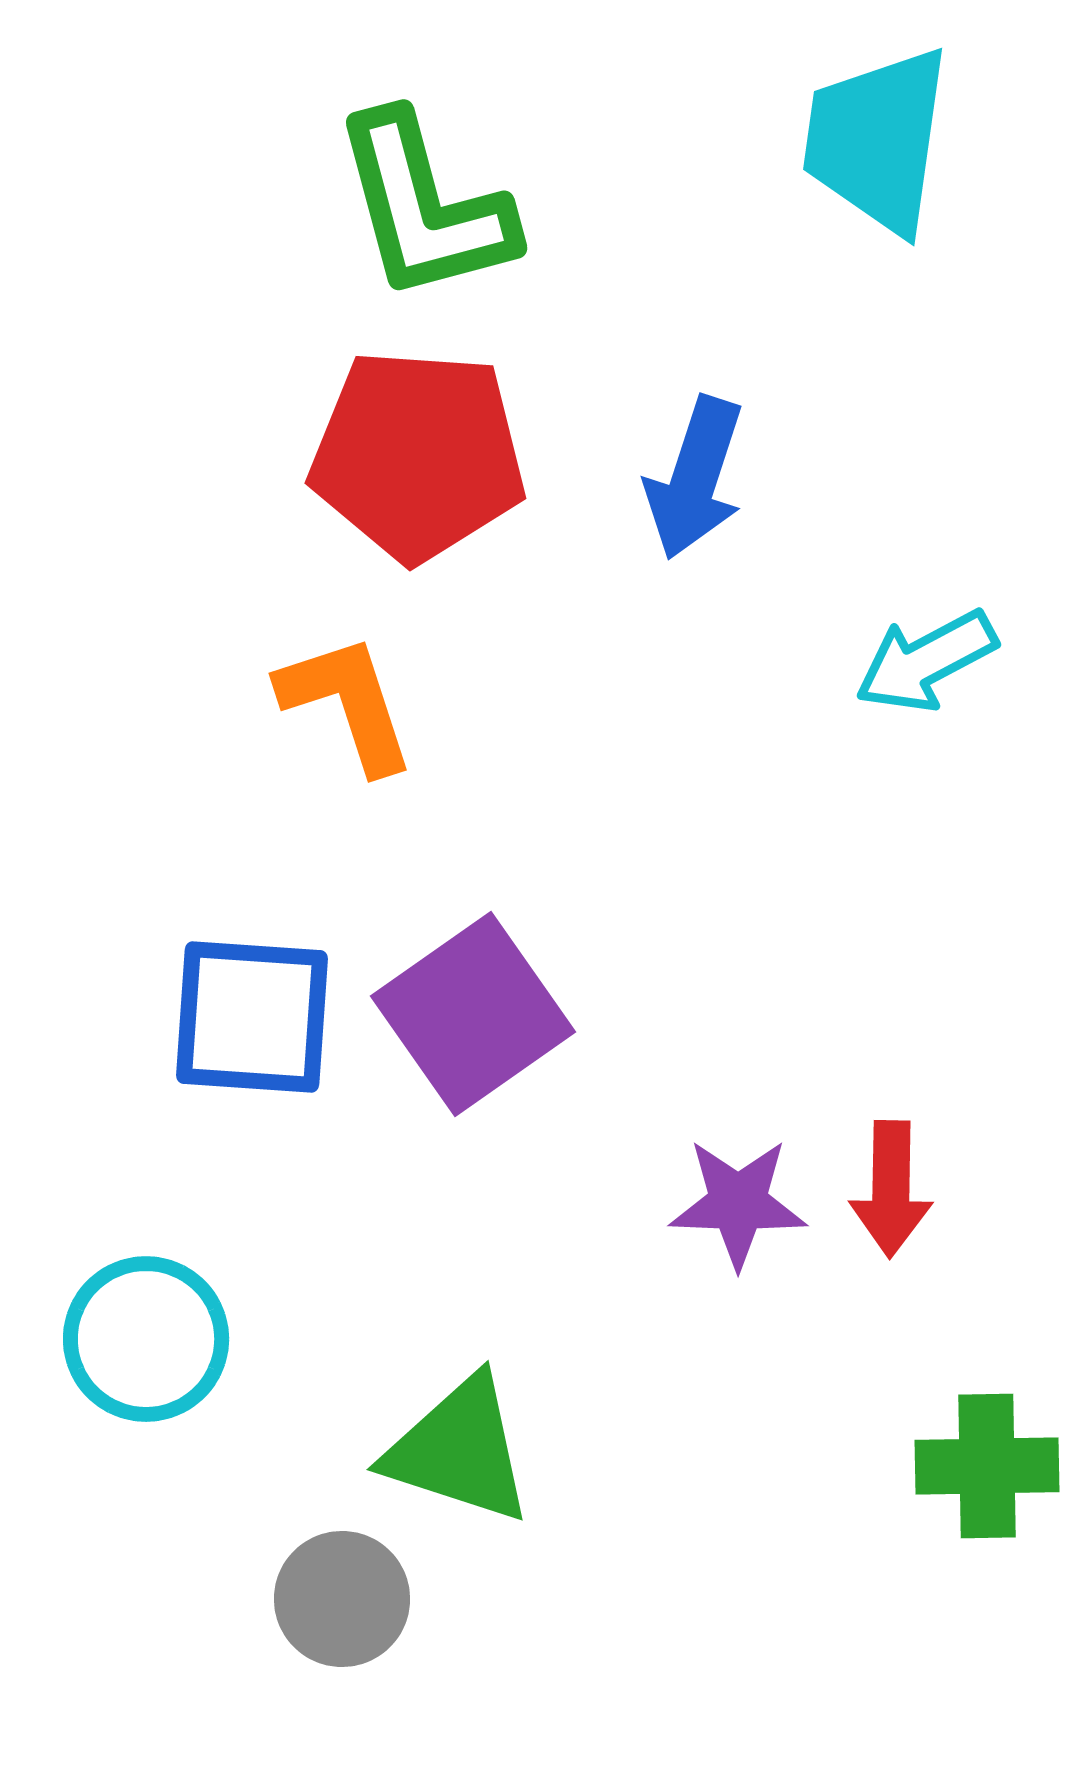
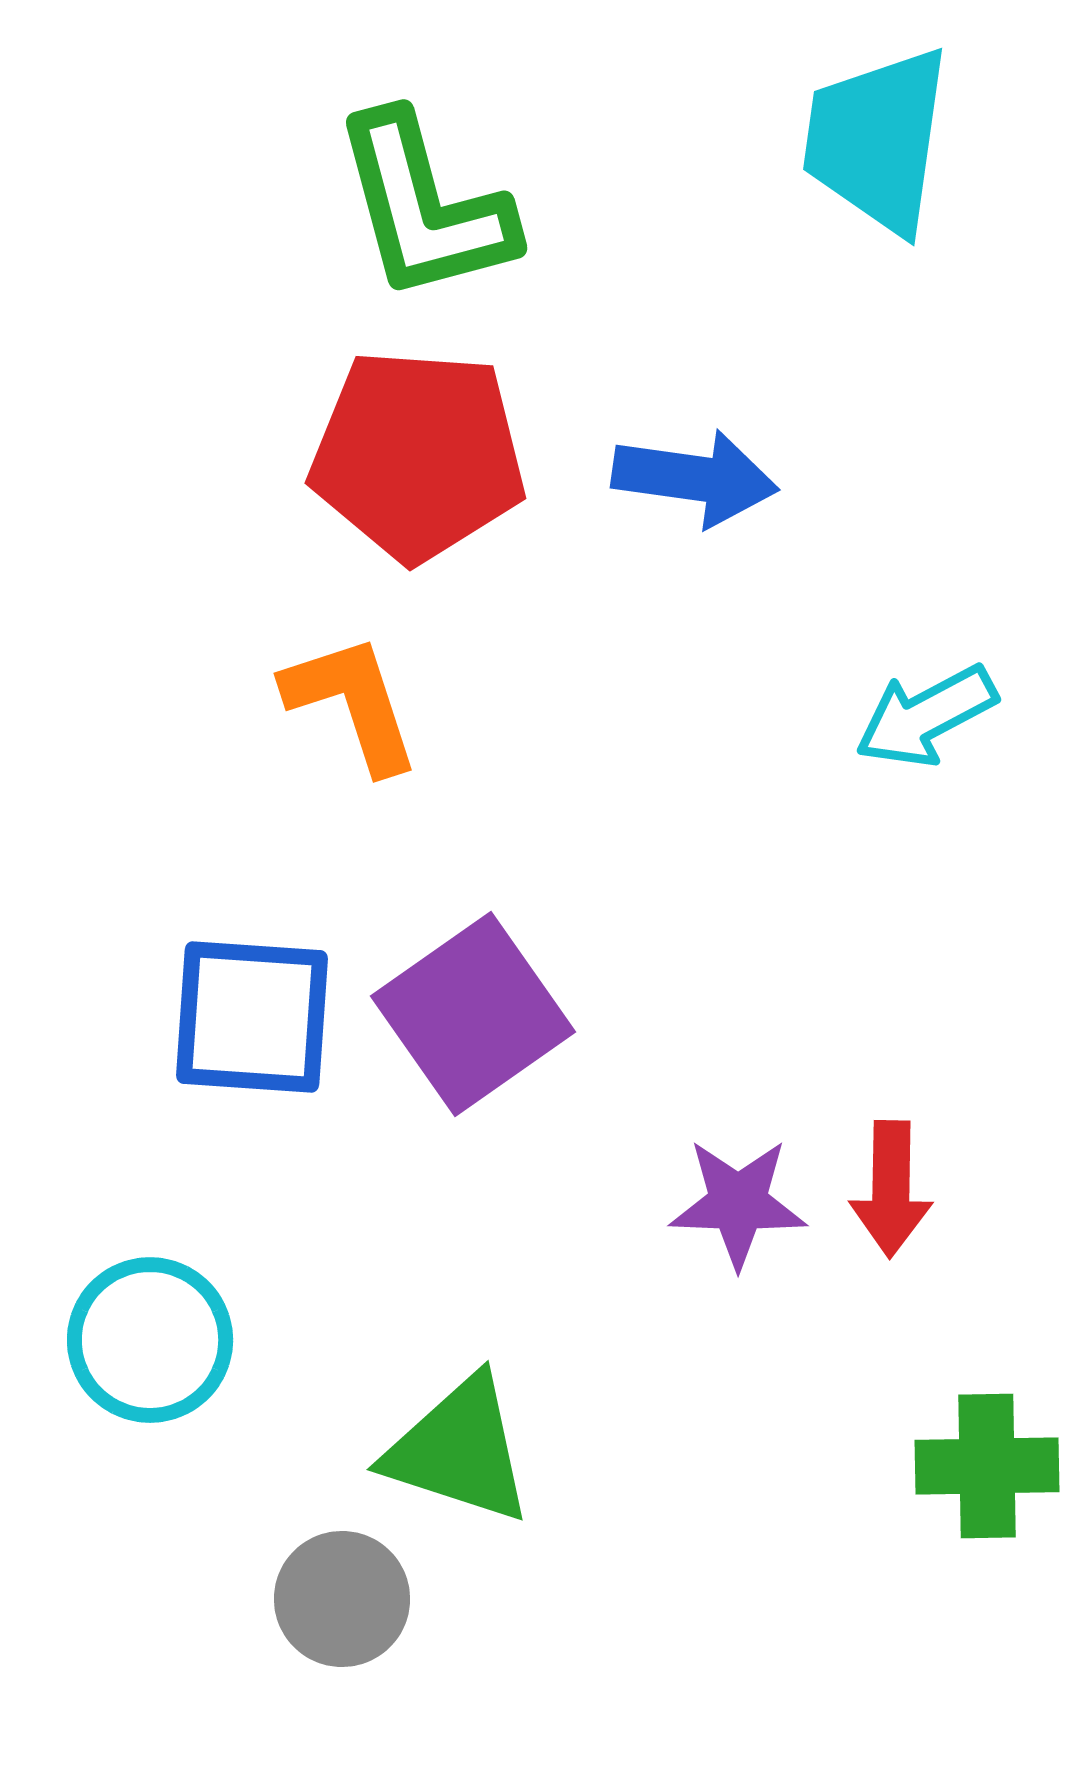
blue arrow: rotated 100 degrees counterclockwise
cyan arrow: moved 55 px down
orange L-shape: moved 5 px right
cyan circle: moved 4 px right, 1 px down
